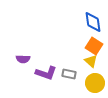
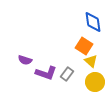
orange square: moved 10 px left
purple semicircle: moved 2 px right, 1 px down; rotated 16 degrees clockwise
gray rectangle: moved 2 px left; rotated 64 degrees counterclockwise
yellow circle: moved 1 px up
